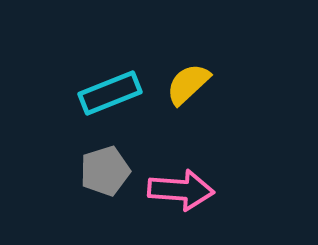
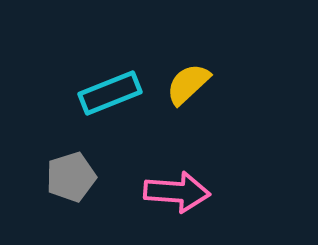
gray pentagon: moved 34 px left, 6 px down
pink arrow: moved 4 px left, 2 px down
